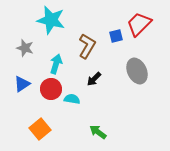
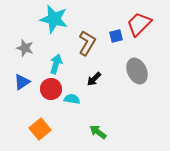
cyan star: moved 3 px right, 1 px up
brown L-shape: moved 3 px up
blue triangle: moved 2 px up
